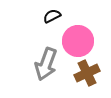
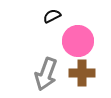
gray arrow: moved 10 px down
brown cross: moved 5 px left; rotated 25 degrees clockwise
